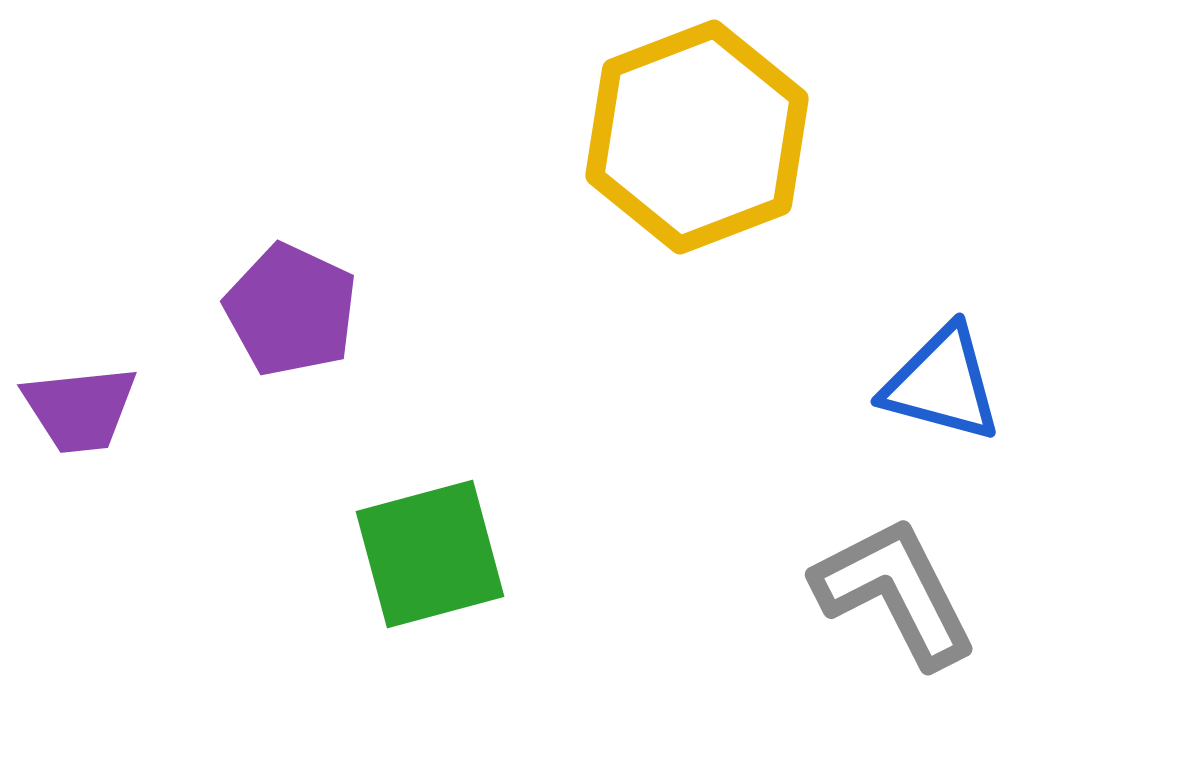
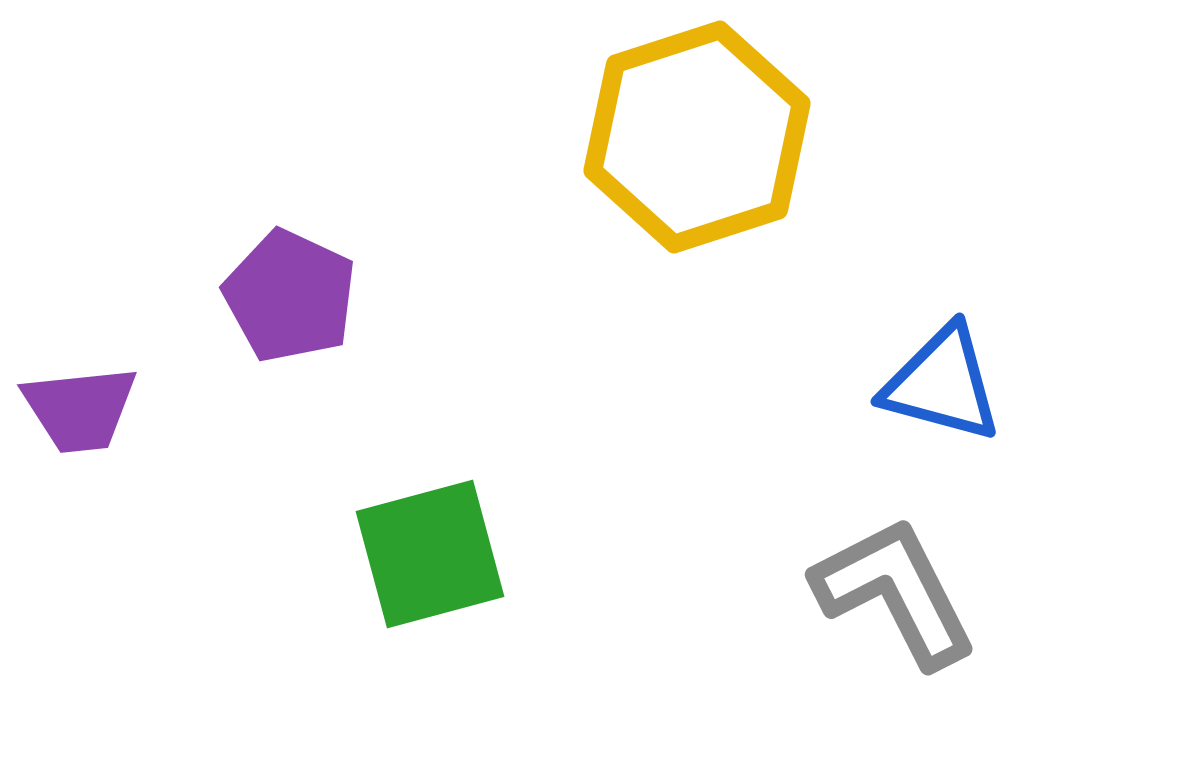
yellow hexagon: rotated 3 degrees clockwise
purple pentagon: moved 1 px left, 14 px up
